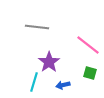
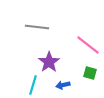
cyan line: moved 1 px left, 3 px down
